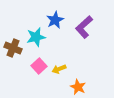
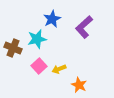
blue star: moved 3 px left, 1 px up
cyan star: moved 1 px right, 2 px down
orange star: moved 1 px right, 2 px up
